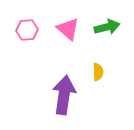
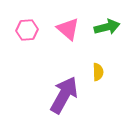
purple arrow: rotated 21 degrees clockwise
